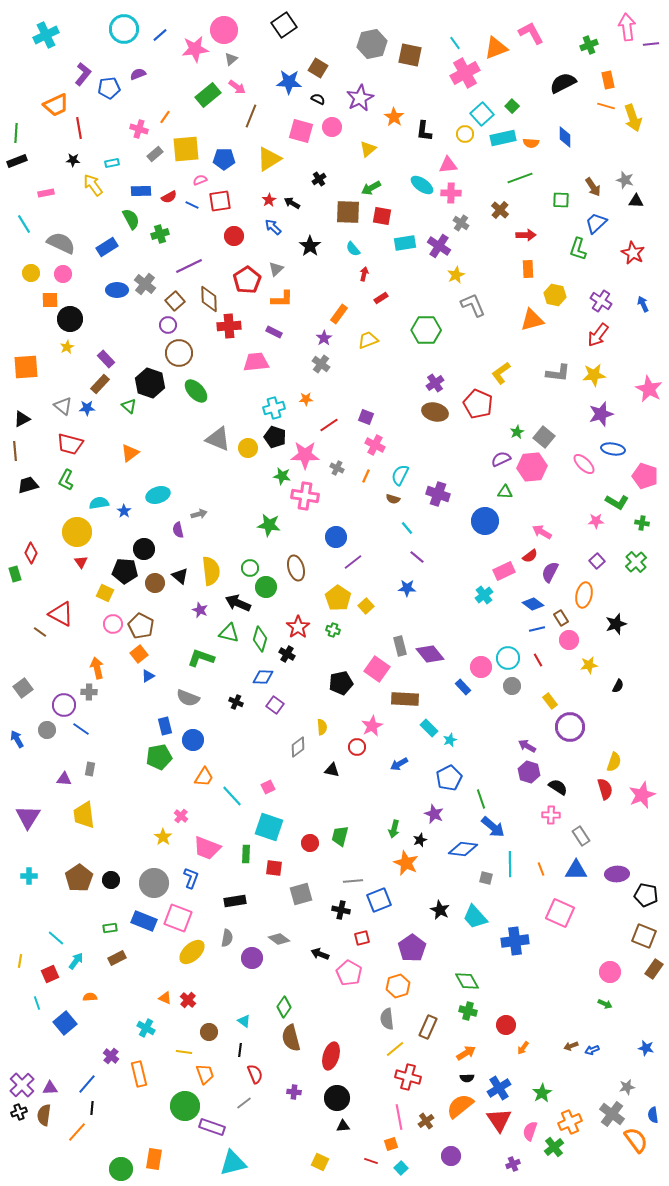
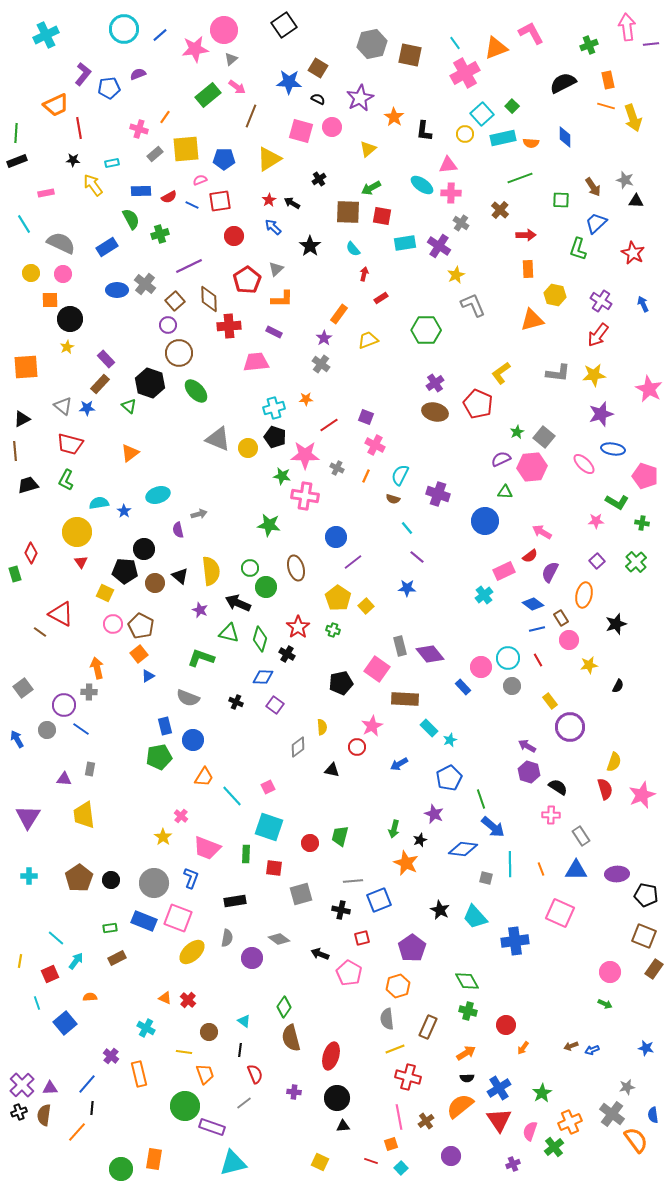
yellow line at (395, 1049): rotated 18 degrees clockwise
